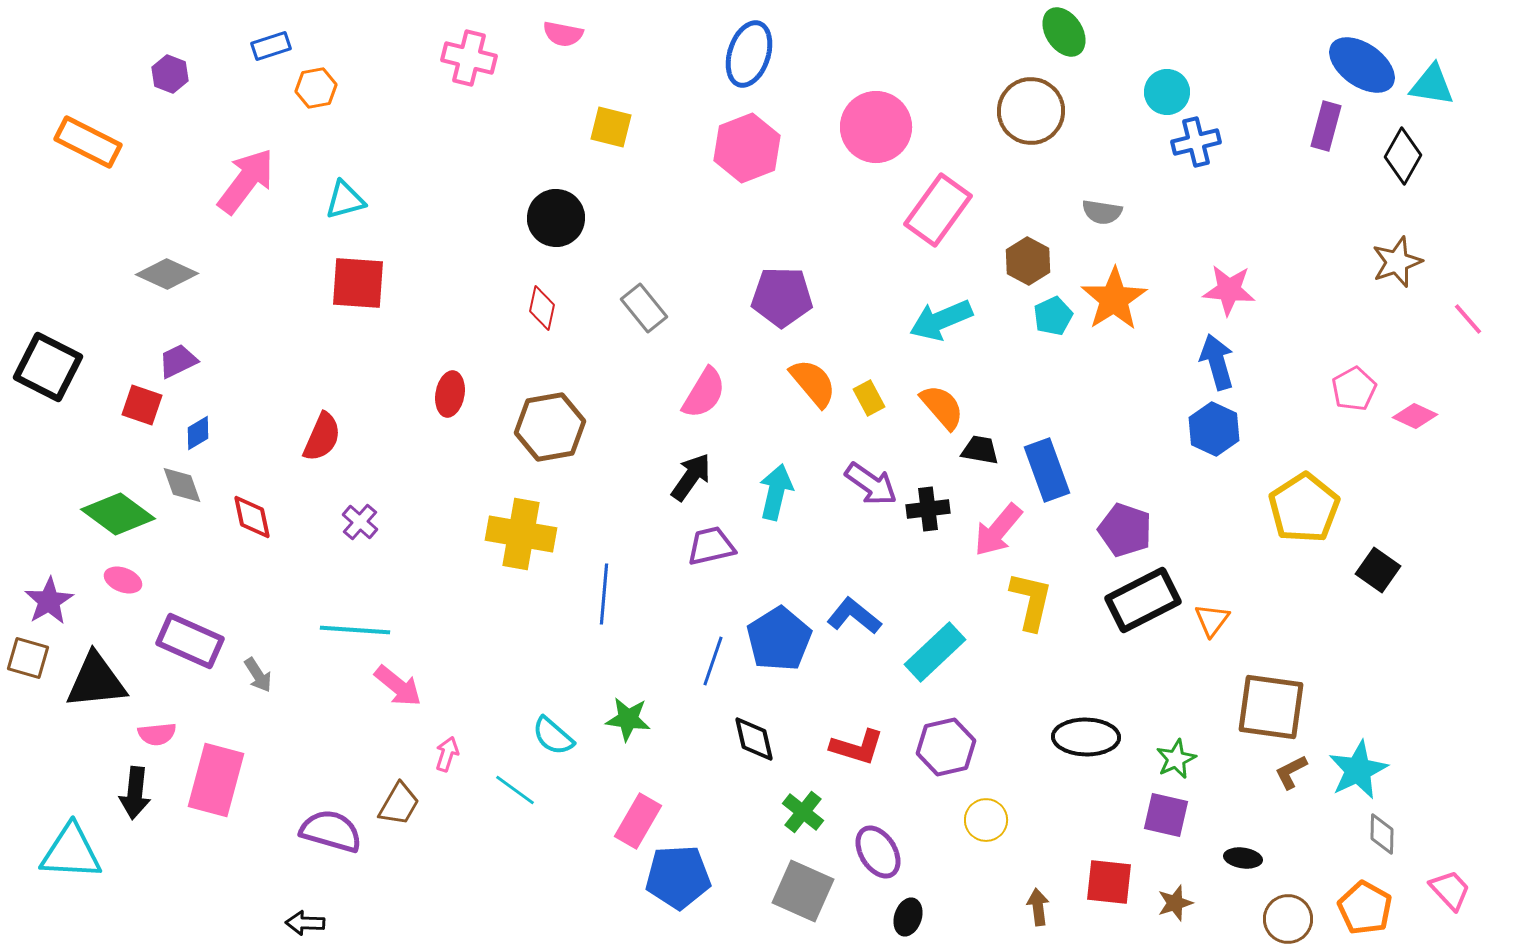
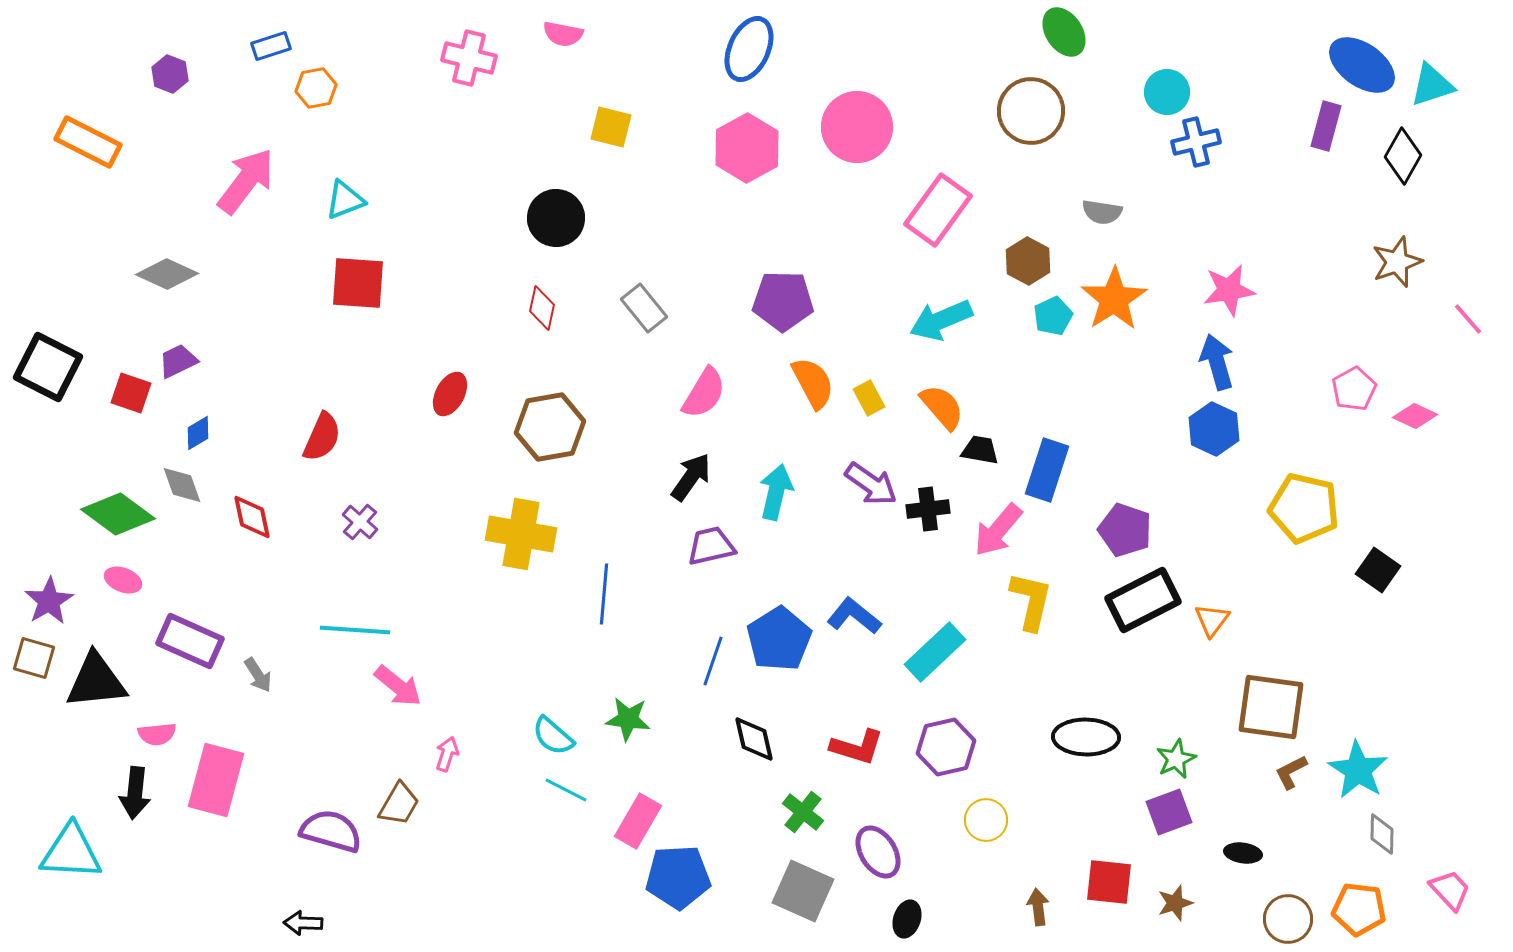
blue ellipse at (749, 54): moved 5 px up; rotated 6 degrees clockwise
cyan triangle at (1432, 85): rotated 27 degrees counterclockwise
pink circle at (876, 127): moved 19 px left
pink hexagon at (747, 148): rotated 8 degrees counterclockwise
cyan triangle at (345, 200): rotated 6 degrees counterclockwise
pink star at (1229, 290): rotated 14 degrees counterclockwise
purple pentagon at (782, 297): moved 1 px right, 4 px down
orange semicircle at (813, 383): rotated 12 degrees clockwise
red ellipse at (450, 394): rotated 18 degrees clockwise
red square at (142, 405): moved 11 px left, 12 px up
blue rectangle at (1047, 470): rotated 38 degrees clockwise
yellow pentagon at (1304, 508): rotated 26 degrees counterclockwise
brown square at (28, 658): moved 6 px right
cyan star at (1358, 770): rotated 14 degrees counterclockwise
cyan line at (515, 790): moved 51 px right; rotated 9 degrees counterclockwise
purple square at (1166, 815): moved 3 px right, 3 px up; rotated 33 degrees counterclockwise
black ellipse at (1243, 858): moved 5 px up
orange pentagon at (1365, 908): moved 6 px left, 1 px down; rotated 22 degrees counterclockwise
black ellipse at (908, 917): moved 1 px left, 2 px down
black arrow at (305, 923): moved 2 px left
